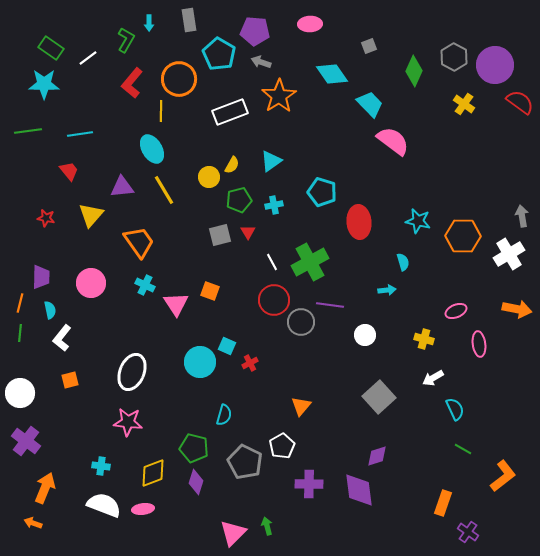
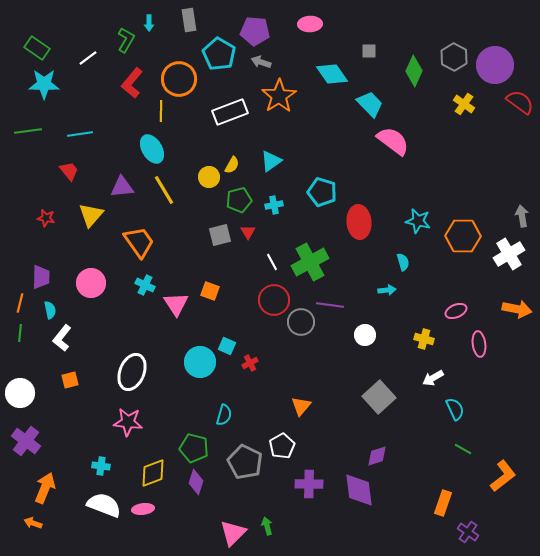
gray square at (369, 46): moved 5 px down; rotated 21 degrees clockwise
green rectangle at (51, 48): moved 14 px left
